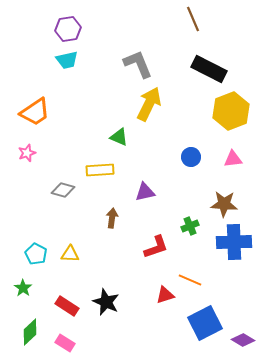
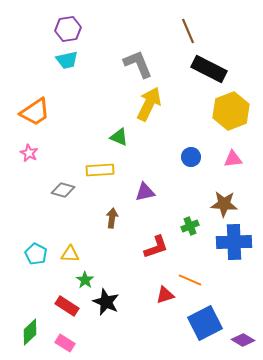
brown line: moved 5 px left, 12 px down
pink star: moved 2 px right; rotated 24 degrees counterclockwise
green star: moved 62 px right, 8 px up
